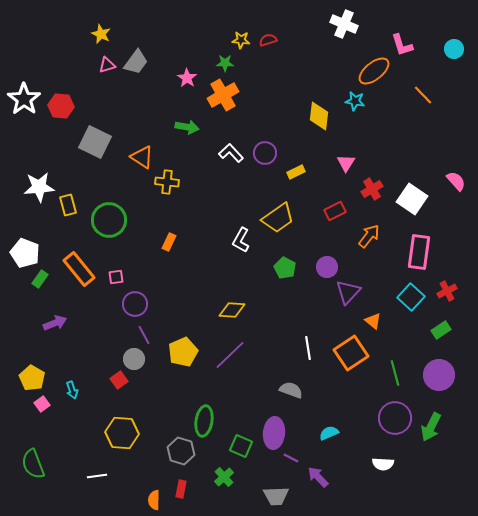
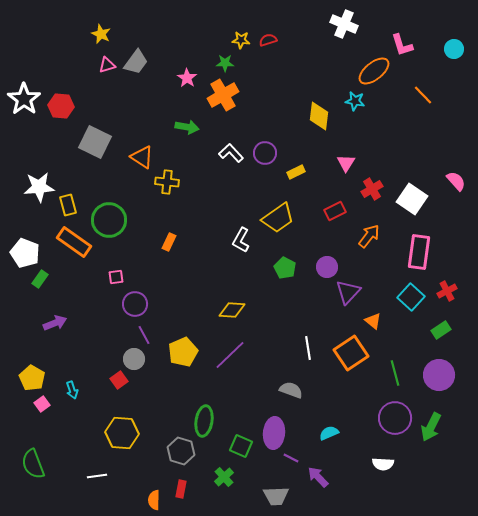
orange rectangle at (79, 269): moved 5 px left, 27 px up; rotated 16 degrees counterclockwise
